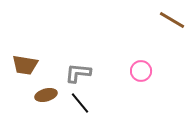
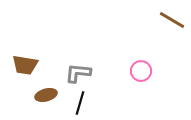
black line: rotated 55 degrees clockwise
